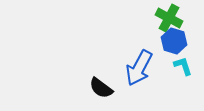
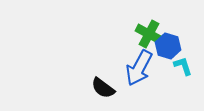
green cross: moved 20 px left, 16 px down
blue hexagon: moved 6 px left, 5 px down
black semicircle: moved 2 px right
